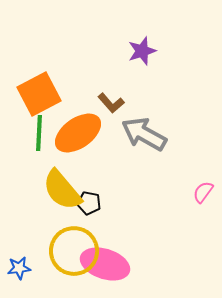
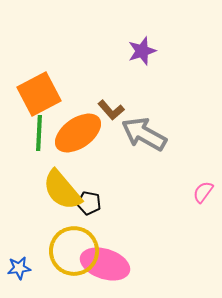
brown L-shape: moved 7 px down
